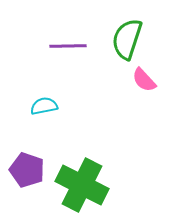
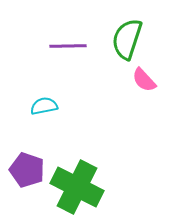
green cross: moved 5 px left, 2 px down
